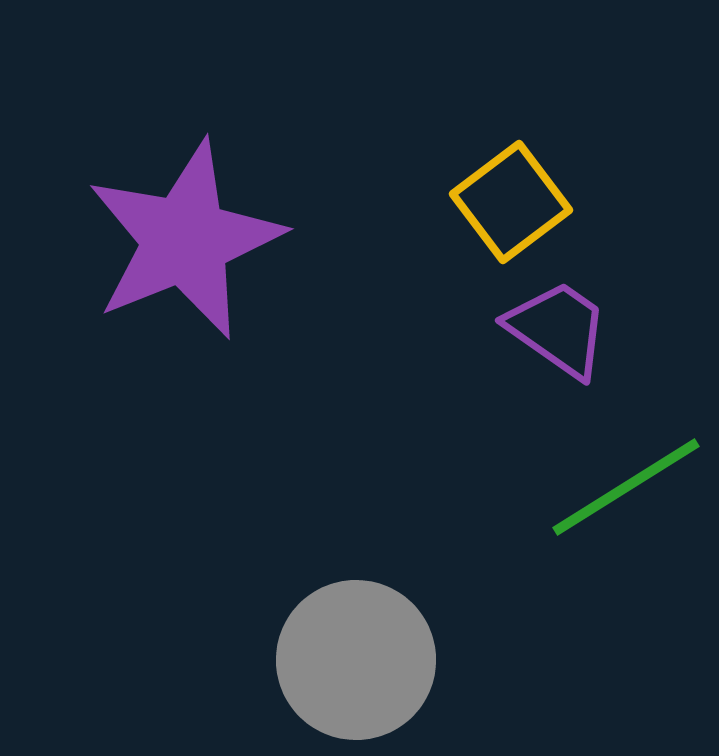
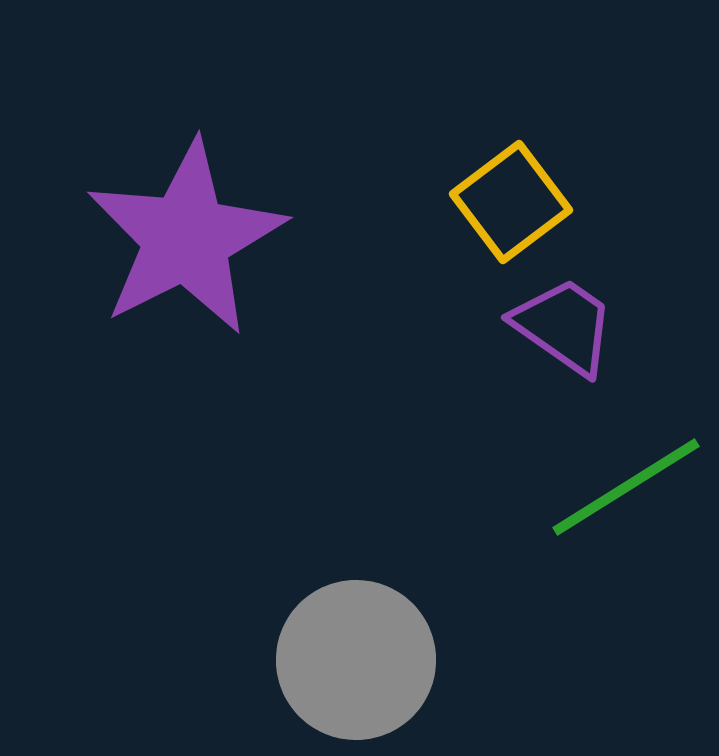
purple star: moved 1 px right, 2 px up; rotated 5 degrees counterclockwise
purple trapezoid: moved 6 px right, 3 px up
